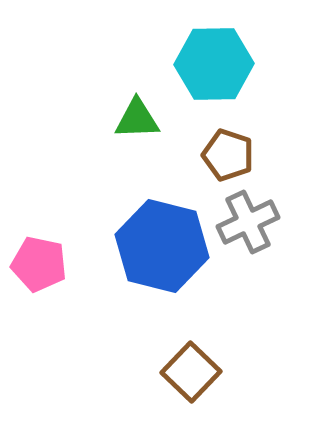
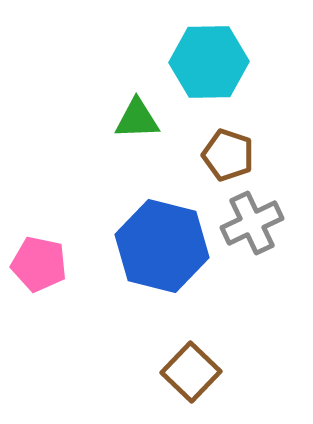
cyan hexagon: moved 5 px left, 2 px up
gray cross: moved 4 px right, 1 px down
